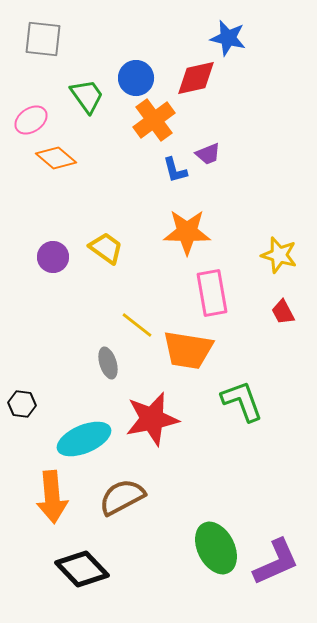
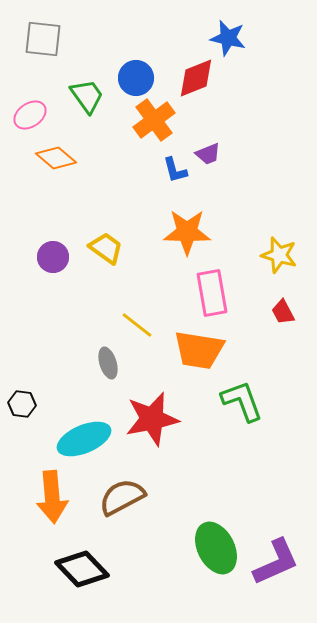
red diamond: rotated 9 degrees counterclockwise
pink ellipse: moved 1 px left, 5 px up
orange trapezoid: moved 11 px right
